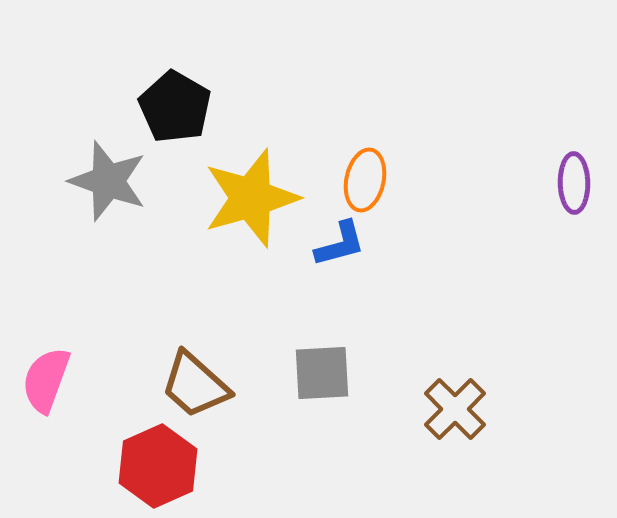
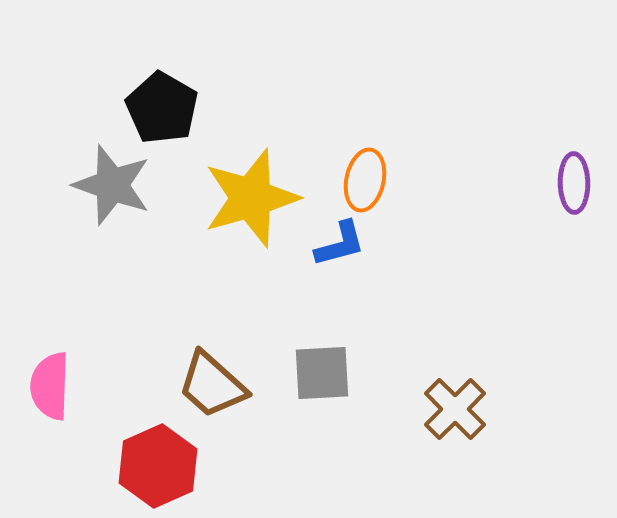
black pentagon: moved 13 px left, 1 px down
gray star: moved 4 px right, 4 px down
pink semicircle: moved 4 px right, 6 px down; rotated 18 degrees counterclockwise
brown trapezoid: moved 17 px right
